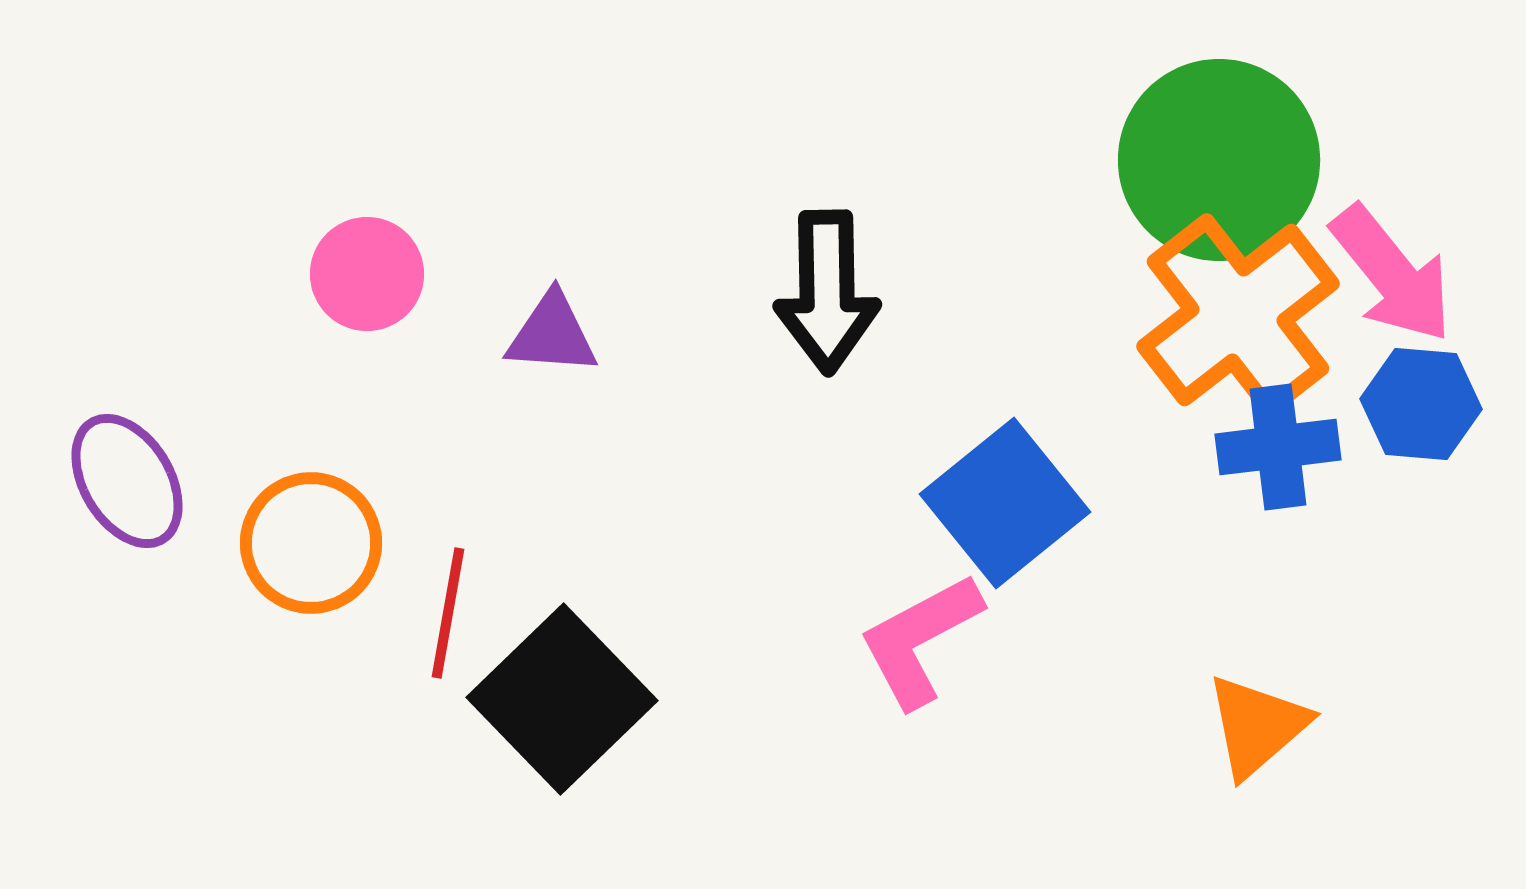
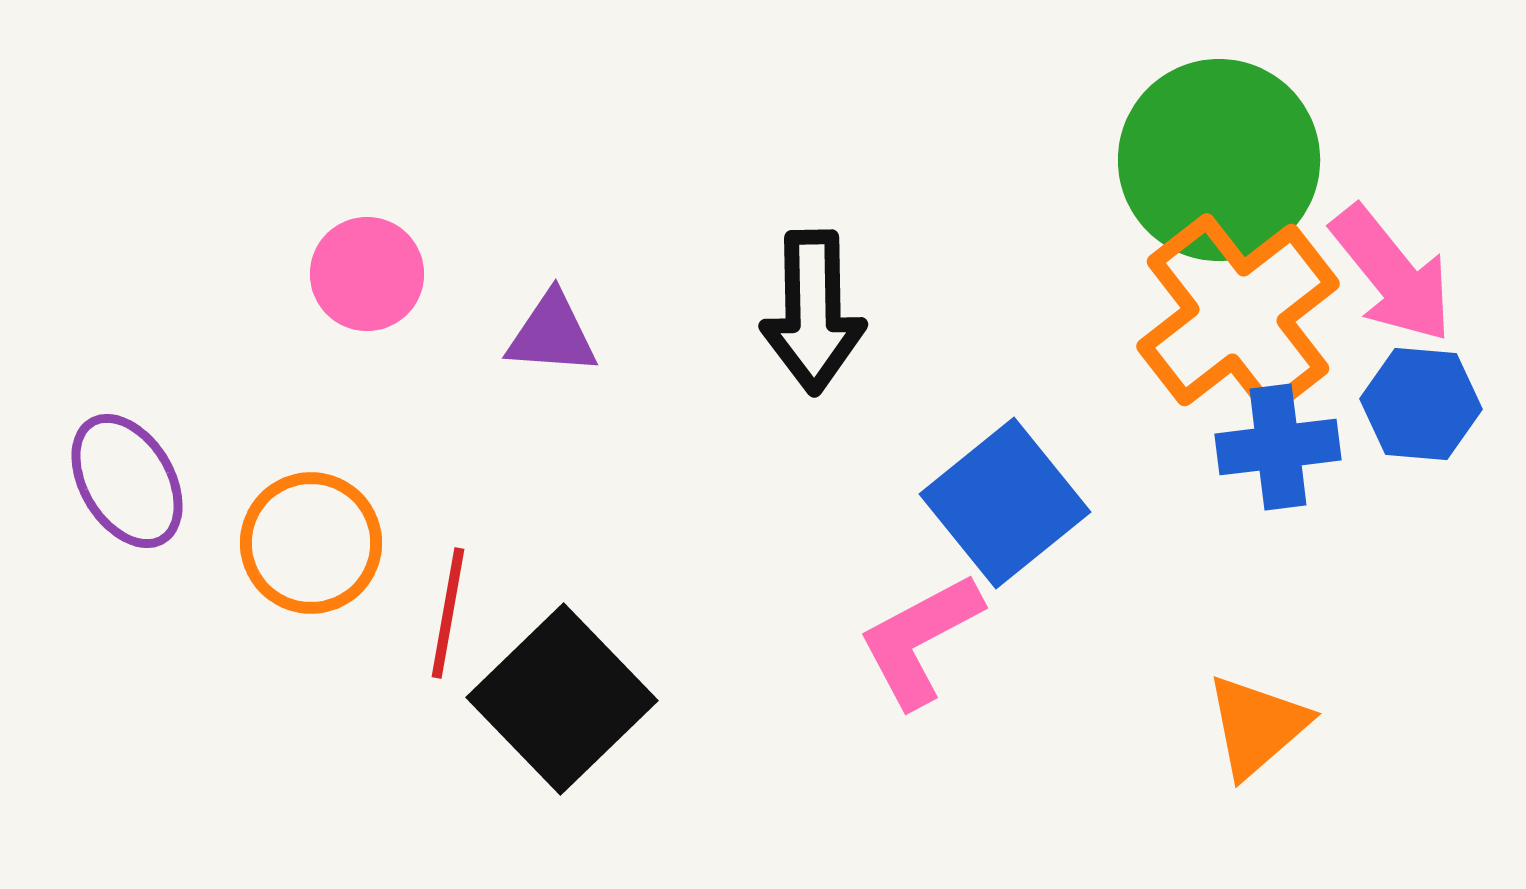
black arrow: moved 14 px left, 20 px down
